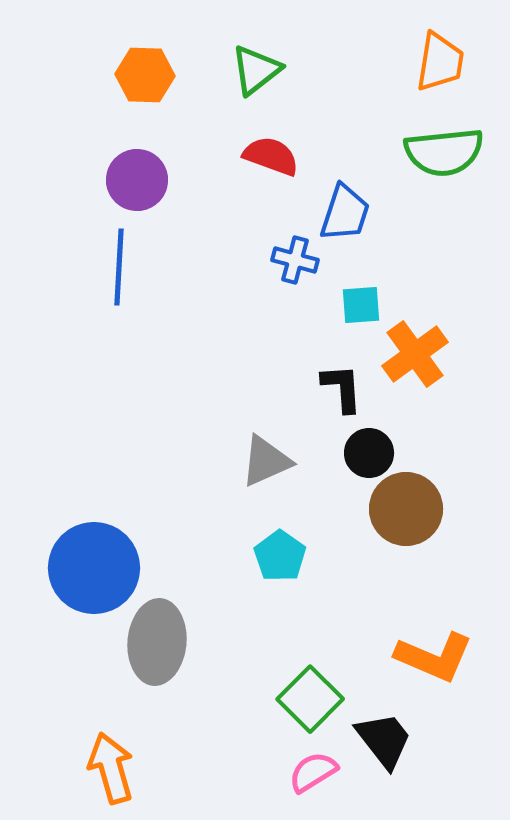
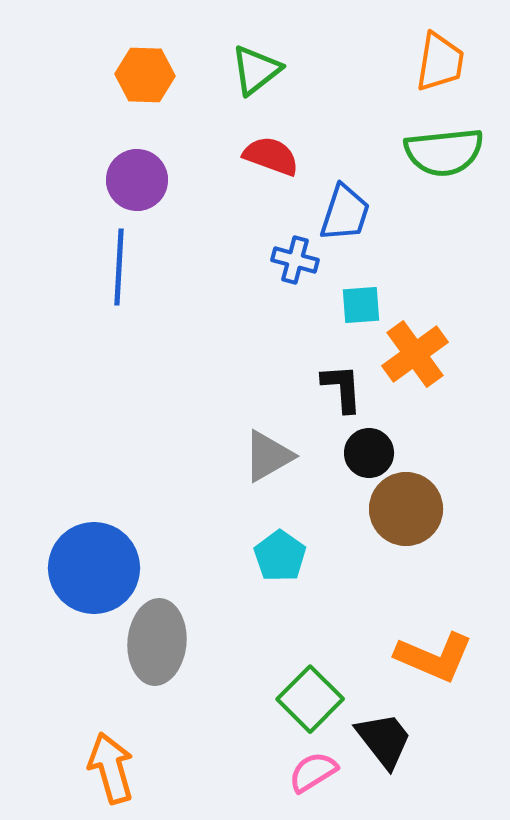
gray triangle: moved 2 px right, 5 px up; rotated 6 degrees counterclockwise
